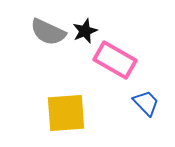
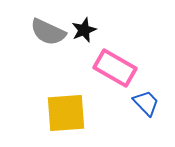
black star: moved 1 px left, 1 px up
pink rectangle: moved 8 px down
